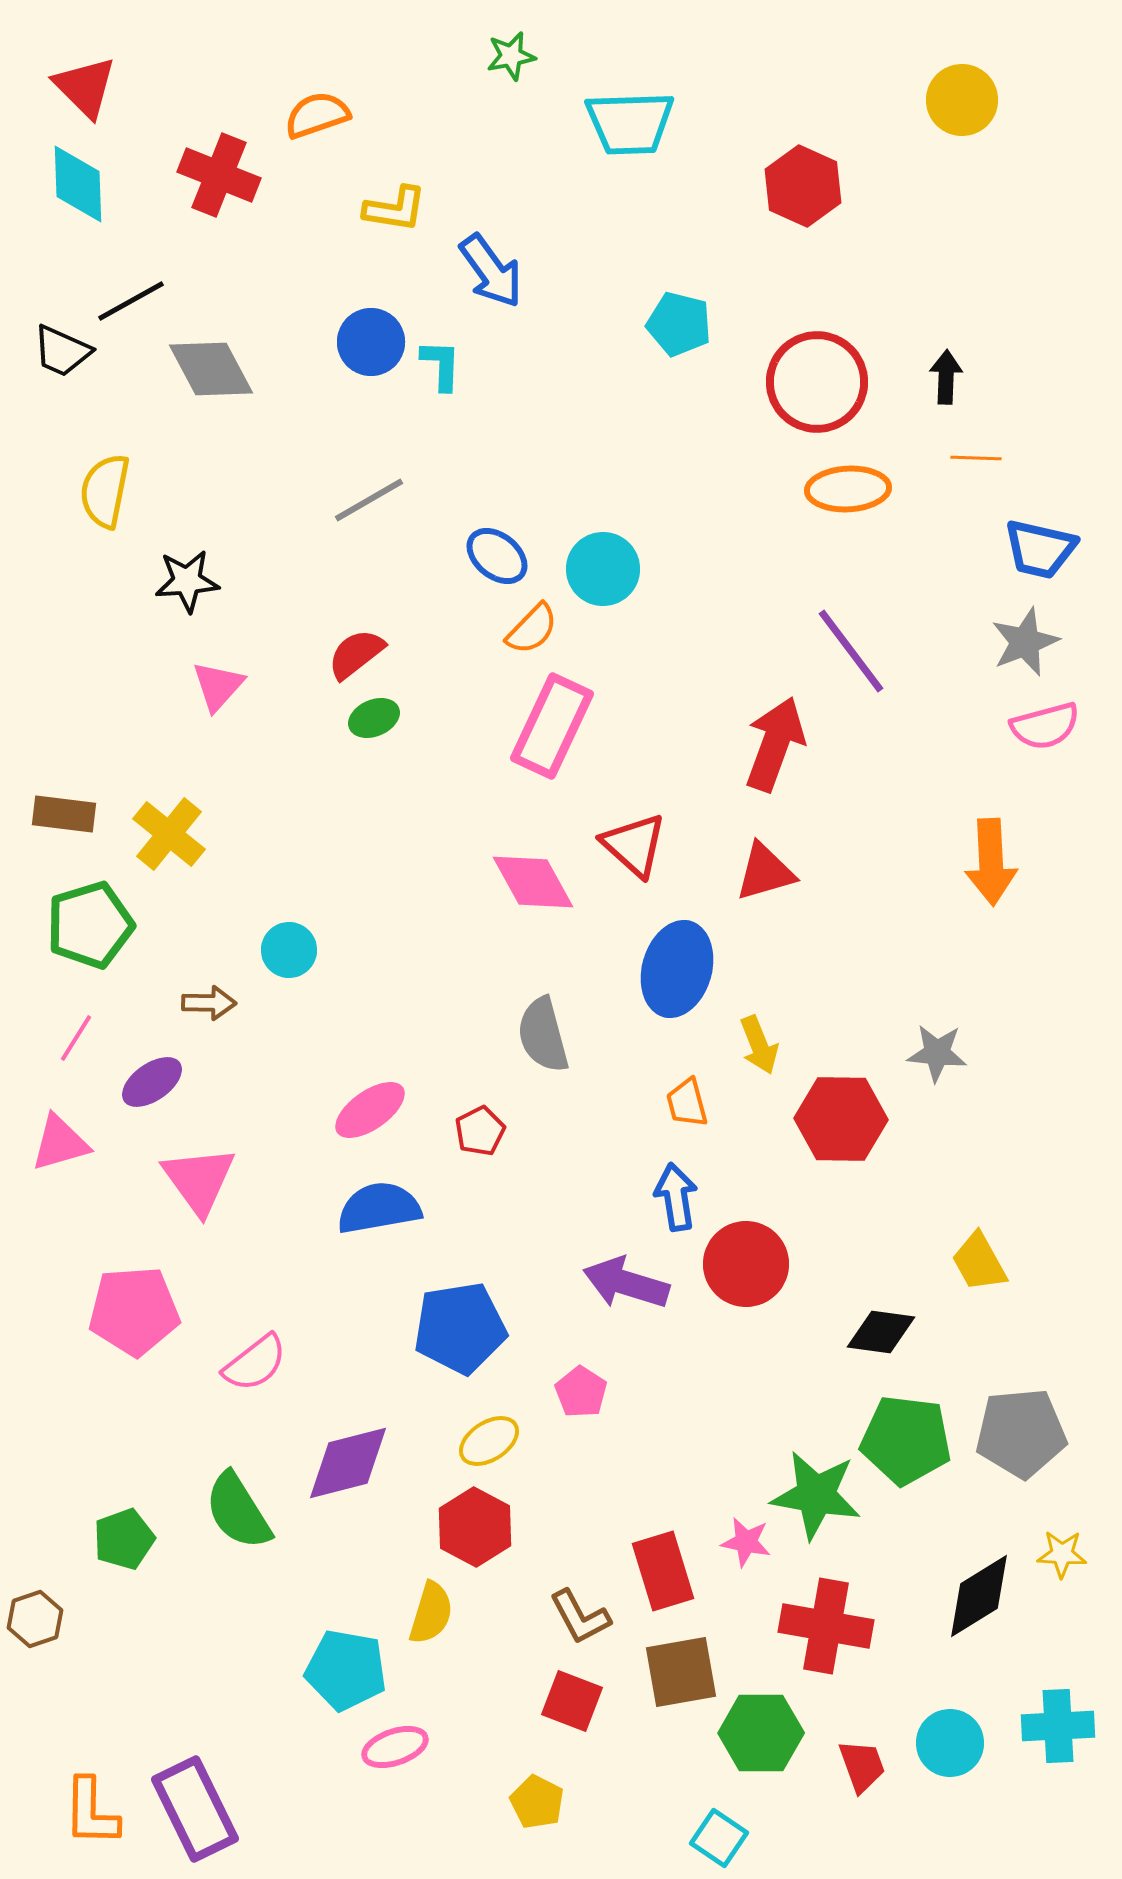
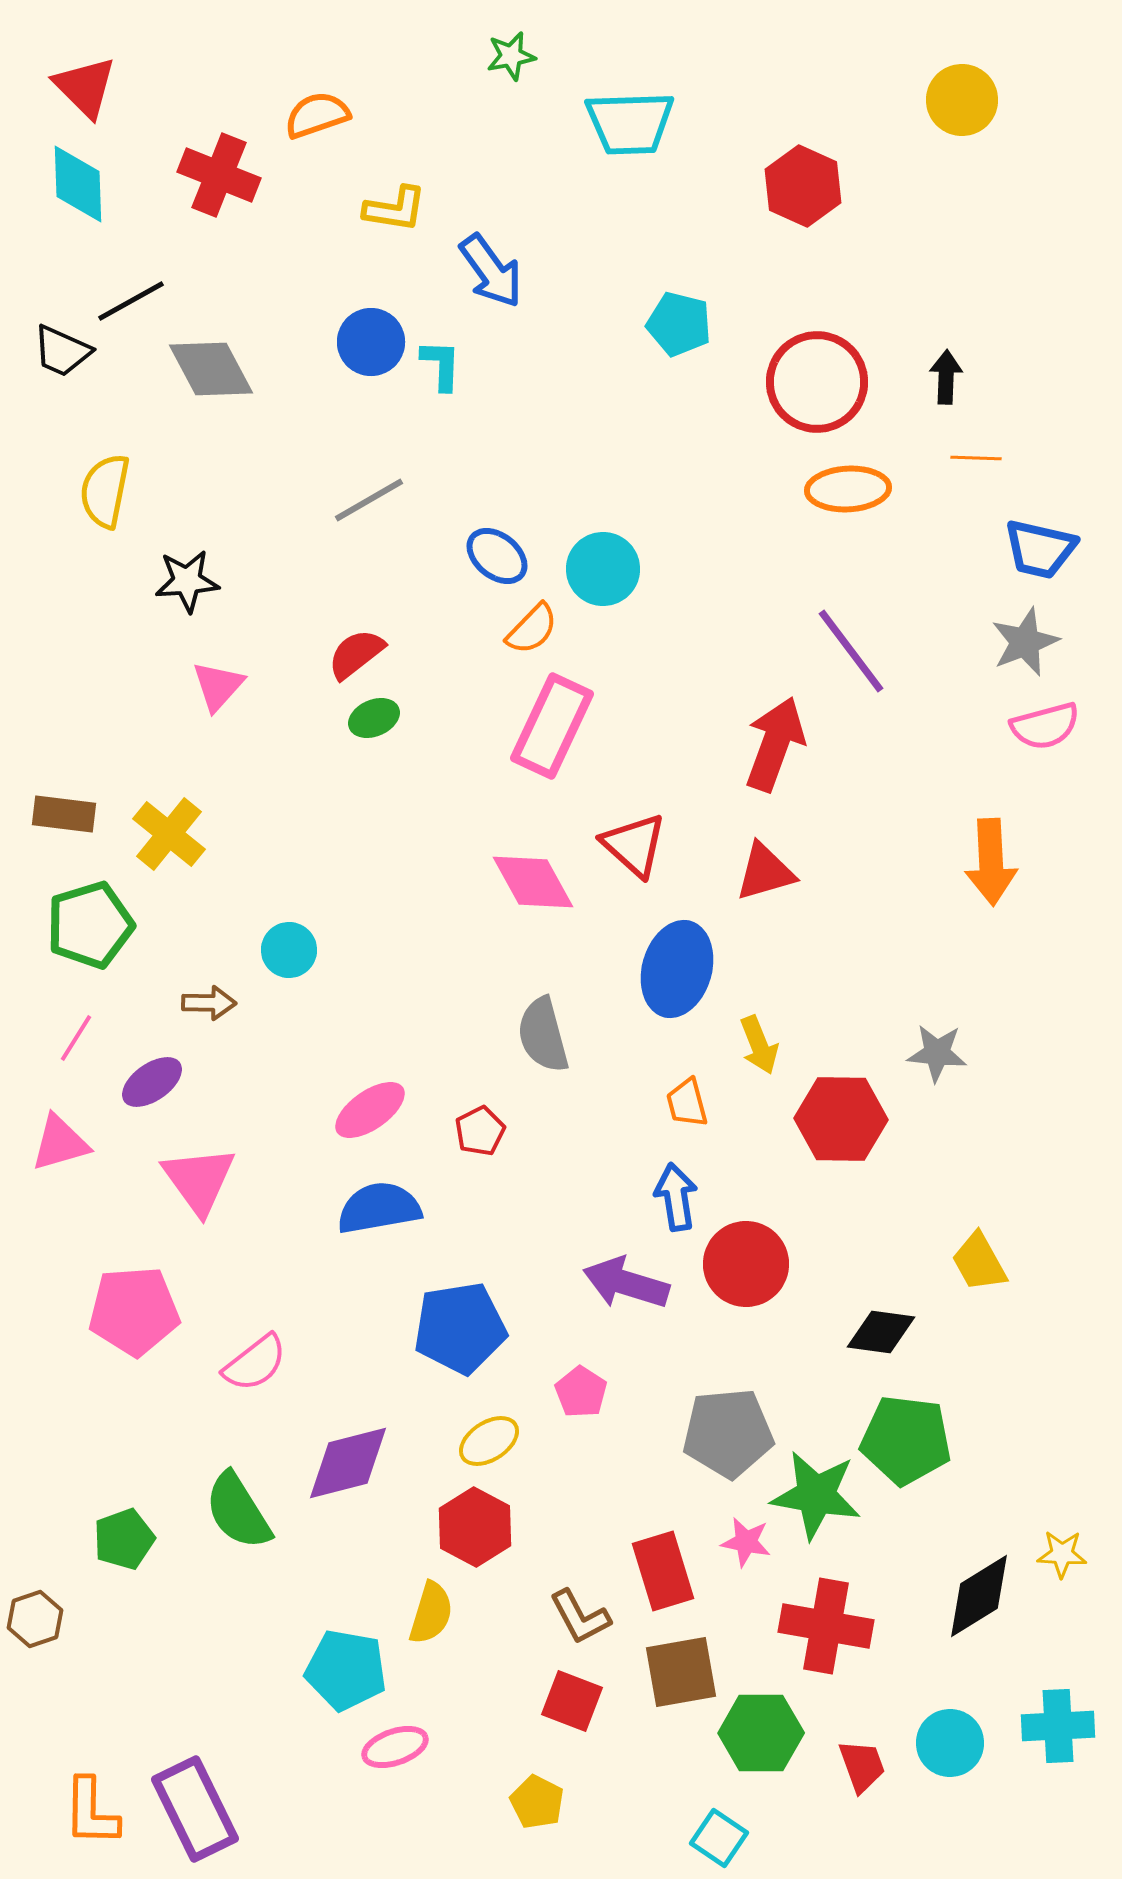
gray pentagon at (1021, 1433): moved 293 px left
